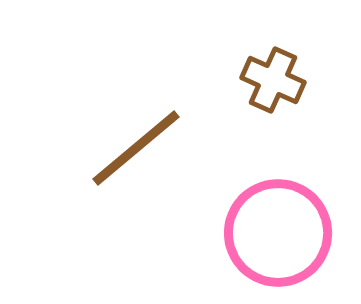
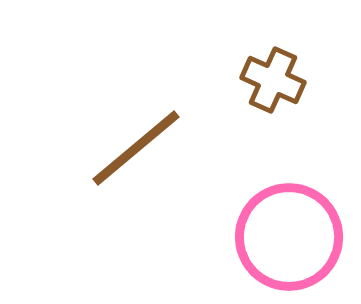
pink circle: moved 11 px right, 4 px down
